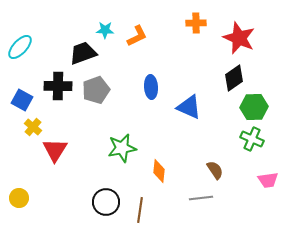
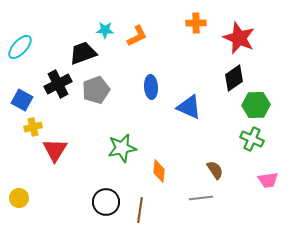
black cross: moved 2 px up; rotated 28 degrees counterclockwise
green hexagon: moved 2 px right, 2 px up
yellow cross: rotated 36 degrees clockwise
